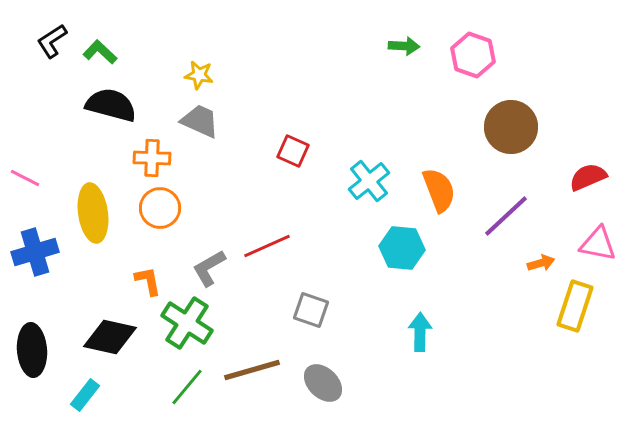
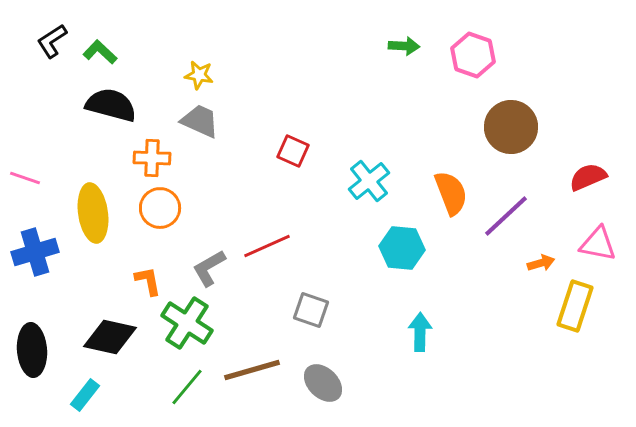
pink line: rotated 8 degrees counterclockwise
orange semicircle: moved 12 px right, 3 px down
